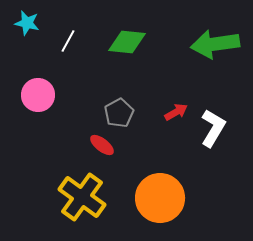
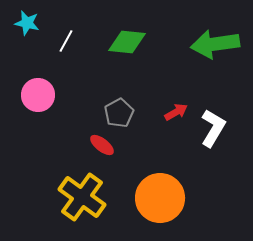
white line: moved 2 px left
